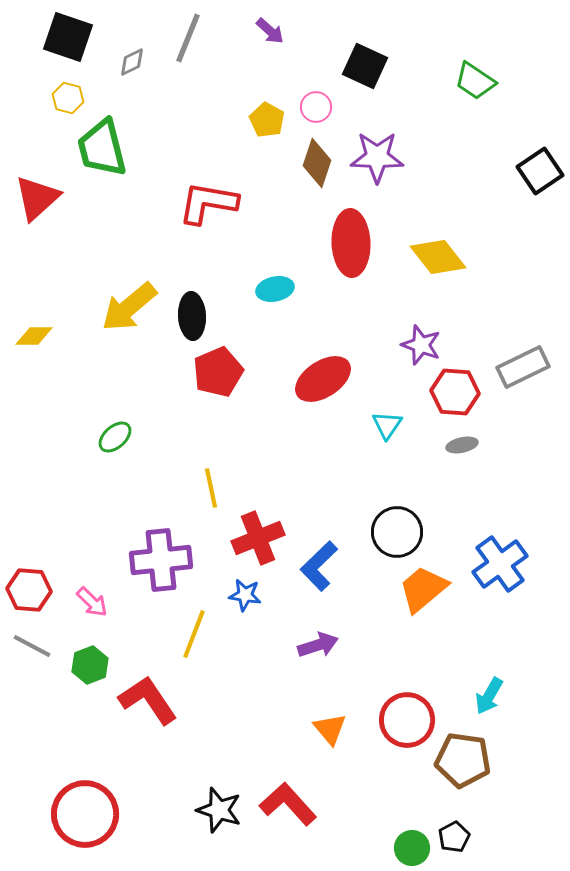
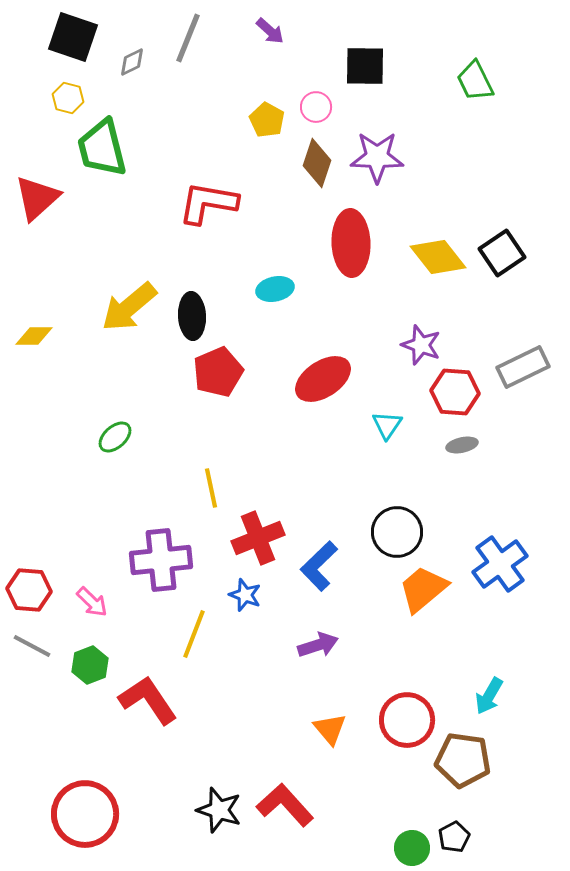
black square at (68, 37): moved 5 px right
black square at (365, 66): rotated 24 degrees counterclockwise
green trapezoid at (475, 81): rotated 30 degrees clockwise
black square at (540, 171): moved 38 px left, 82 px down
blue star at (245, 595): rotated 12 degrees clockwise
red L-shape at (288, 804): moved 3 px left, 1 px down
